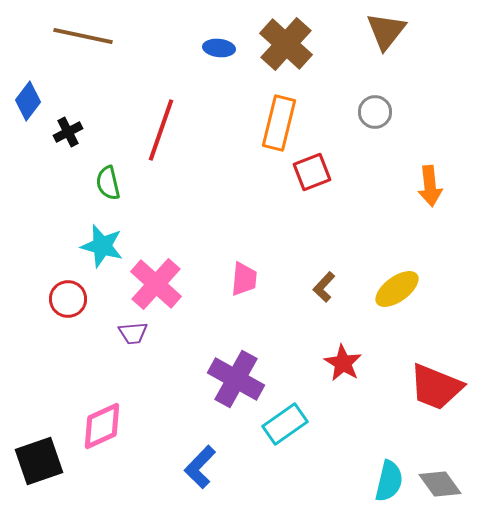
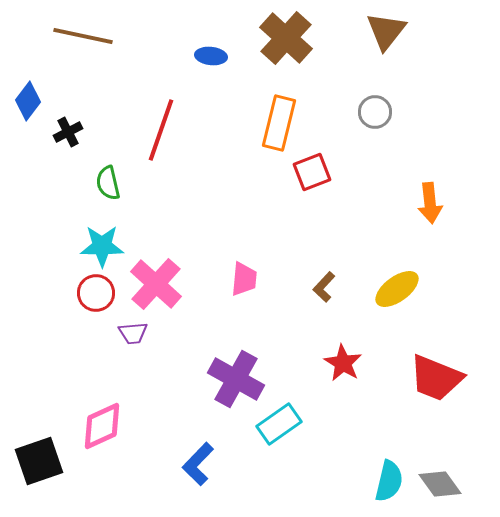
brown cross: moved 6 px up
blue ellipse: moved 8 px left, 8 px down
orange arrow: moved 17 px down
cyan star: rotated 15 degrees counterclockwise
red circle: moved 28 px right, 6 px up
red trapezoid: moved 9 px up
cyan rectangle: moved 6 px left
blue L-shape: moved 2 px left, 3 px up
